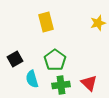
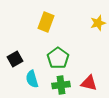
yellow rectangle: rotated 36 degrees clockwise
green pentagon: moved 3 px right, 2 px up
red triangle: rotated 30 degrees counterclockwise
